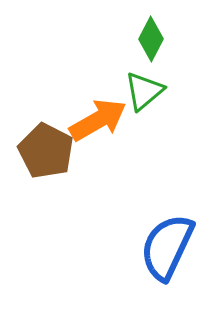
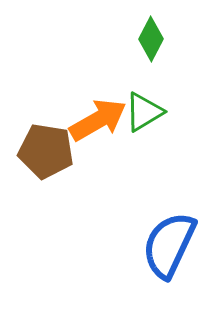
green triangle: moved 21 px down; rotated 9 degrees clockwise
brown pentagon: rotated 18 degrees counterclockwise
blue semicircle: moved 2 px right, 2 px up
